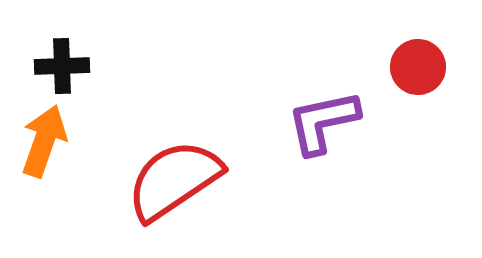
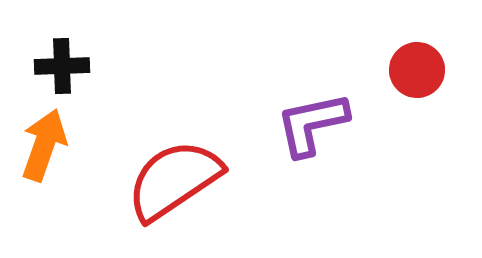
red circle: moved 1 px left, 3 px down
purple L-shape: moved 11 px left, 2 px down
orange arrow: moved 4 px down
